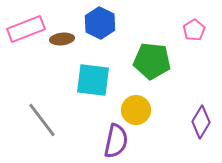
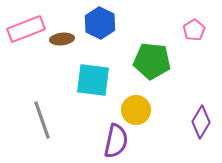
gray line: rotated 18 degrees clockwise
